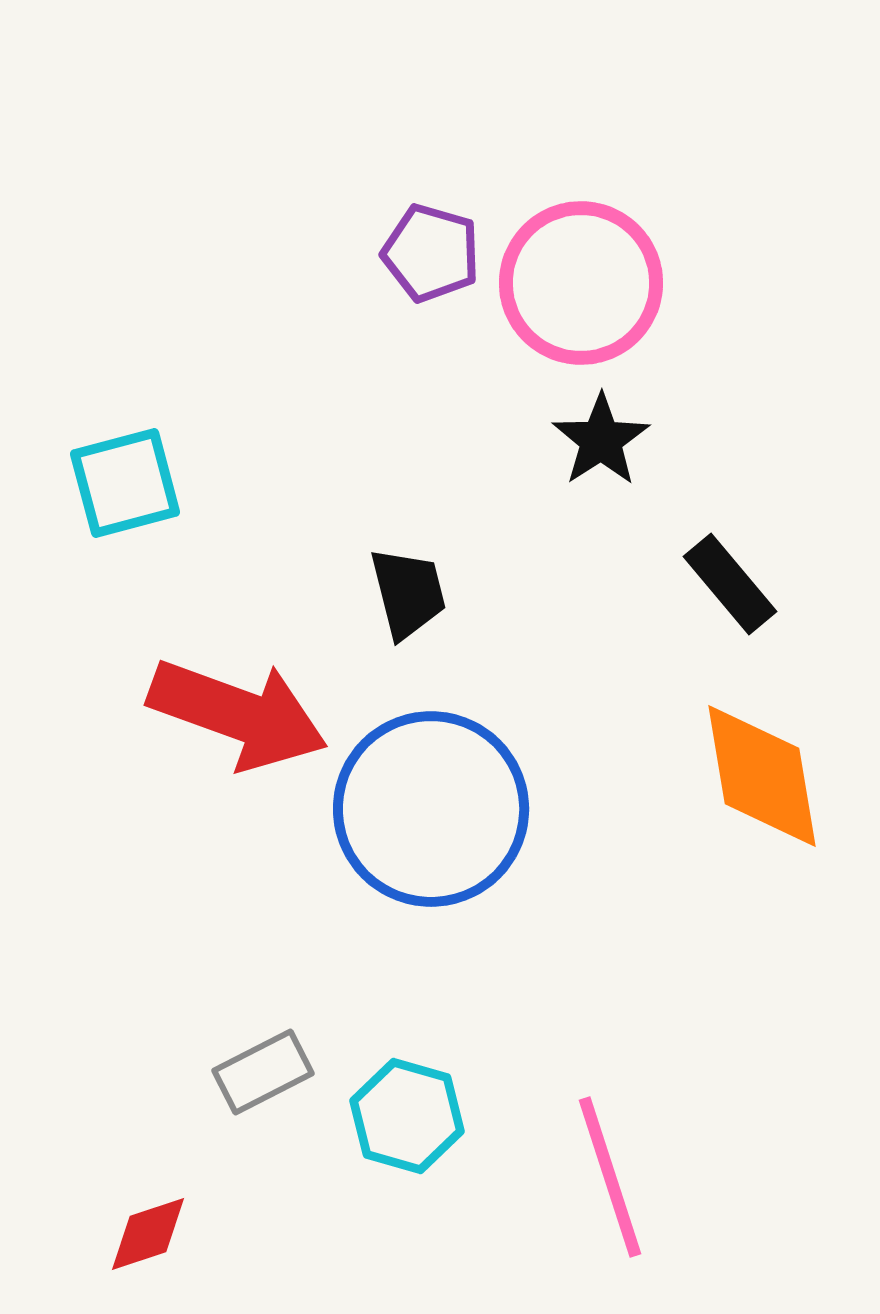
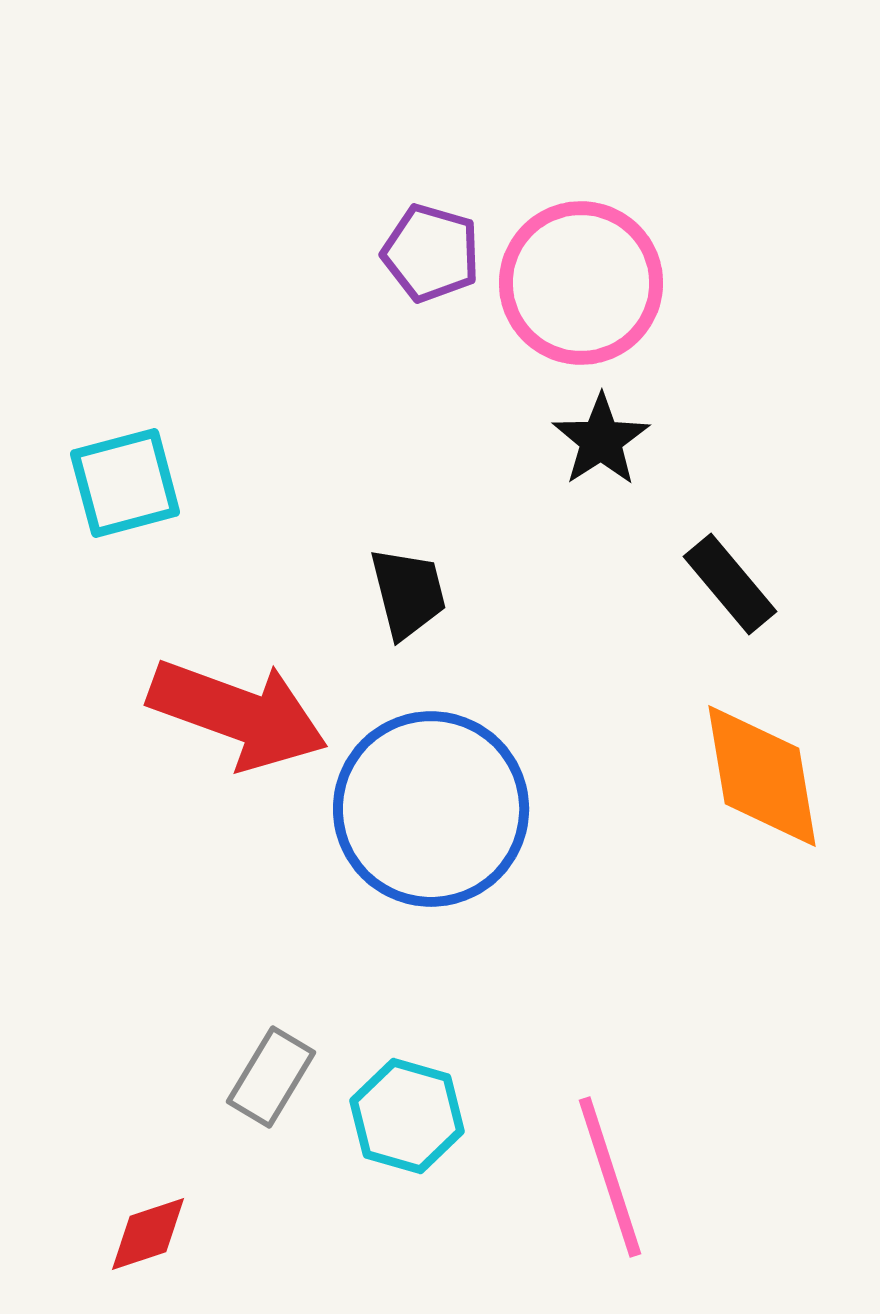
gray rectangle: moved 8 px right, 5 px down; rotated 32 degrees counterclockwise
